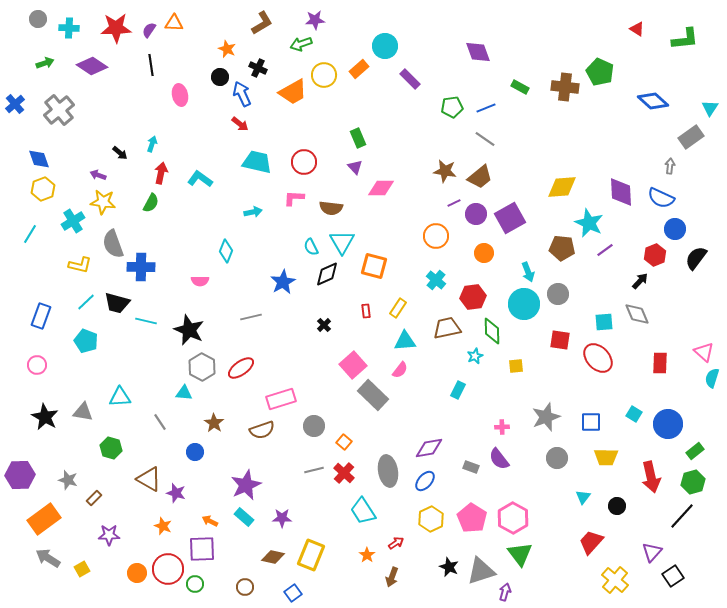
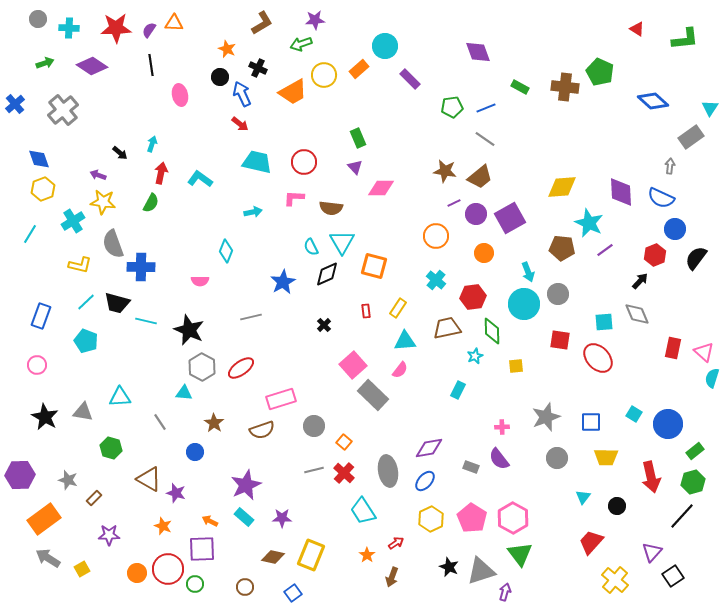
gray cross at (59, 110): moved 4 px right
red rectangle at (660, 363): moved 13 px right, 15 px up; rotated 10 degrees clockwise
